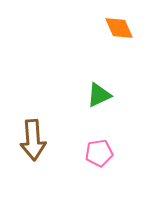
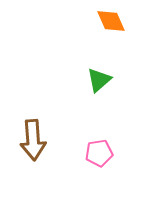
orange diamond: moved 8 px left, 7 px up
green triangle: moved 15 px up; rotated 16 degrees counterclockwise
